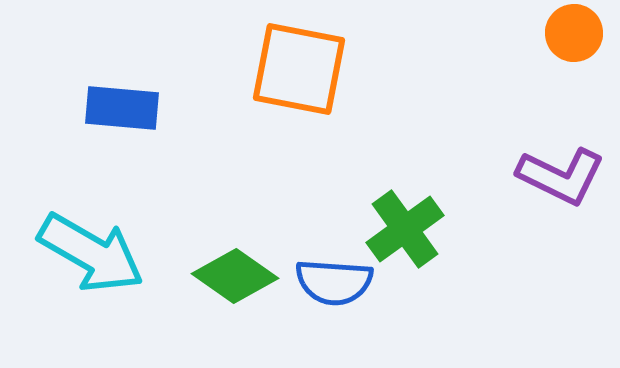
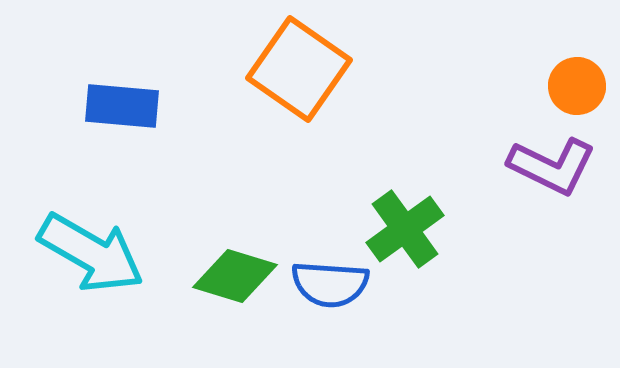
orange circle: moved 3 px right, 53 px down
orange square: rotated 24 degrees clockwise
blue rectangle: moved 2 px up
purple L-shape: moved 9 px left, 10 px up
green diamond: rotated 18 degrees counterclockwise
blue semicircle: moved 4 px left, 2 px down
